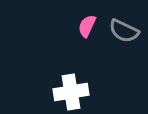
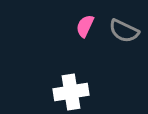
pink semicircle: moved 2 px left
